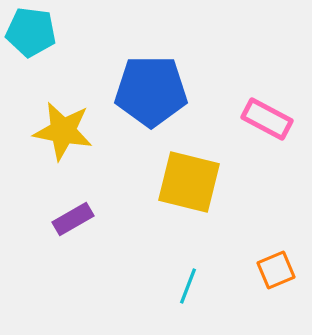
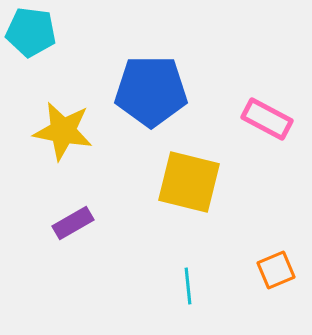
purple rectangle: moved 4 px down
cyan line: rotated 27 degrees counterclockwise
